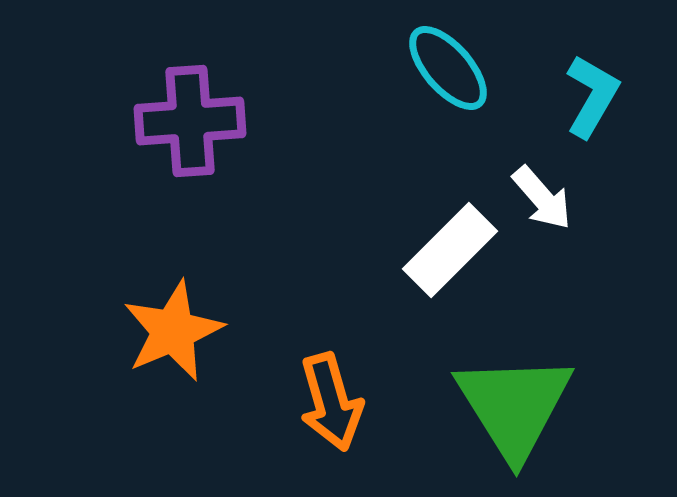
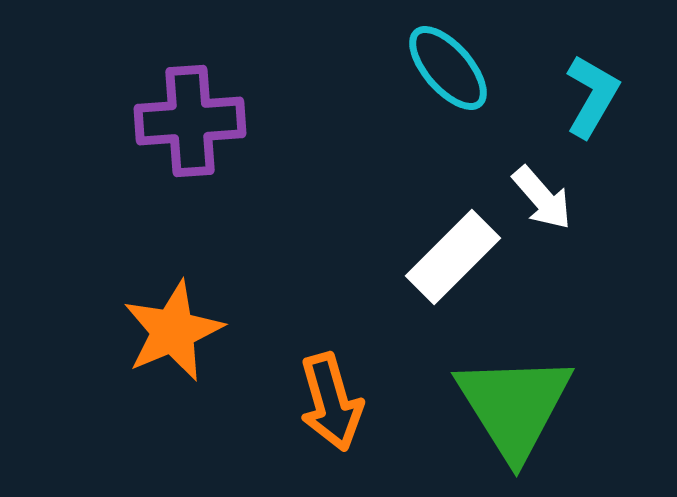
white rectangle: moved 3 px right, 7 px down
